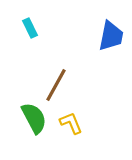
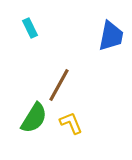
brown line: moved 3 px right
green semicircle: rotated 60 degrees clockwise
